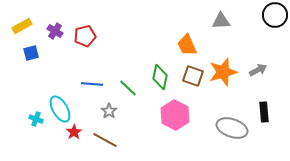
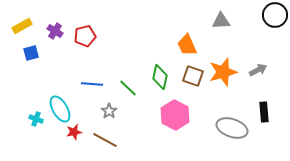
red star: rotated 21 degrees clockwise
